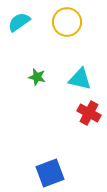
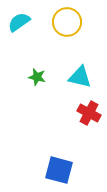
cyan triangle: moved 2 px up
blue square: moved 9 px right, 3 px up; rotated 36 degrees clockwise
